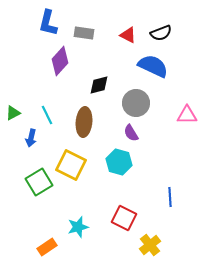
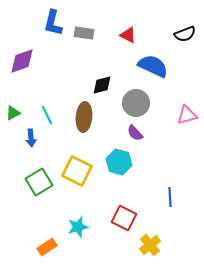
blue L-shape: moved 5 px right
black semicircle: moved 24 px right, 1 px down
purple diamond: moved 38 px left; rotated 28 degrees clockwise
black diamond: moved 3 px right
pink triangle: rotated 15 degrees counterclockwise
brown ellipse: moved 5 px up
purple semicircle: moved 4 px right; rotated 12 degrees counterclockwise
blue arrow: rotated 18 degrees counterclockwise
yellow square: moved 6 px right, 6 px down
